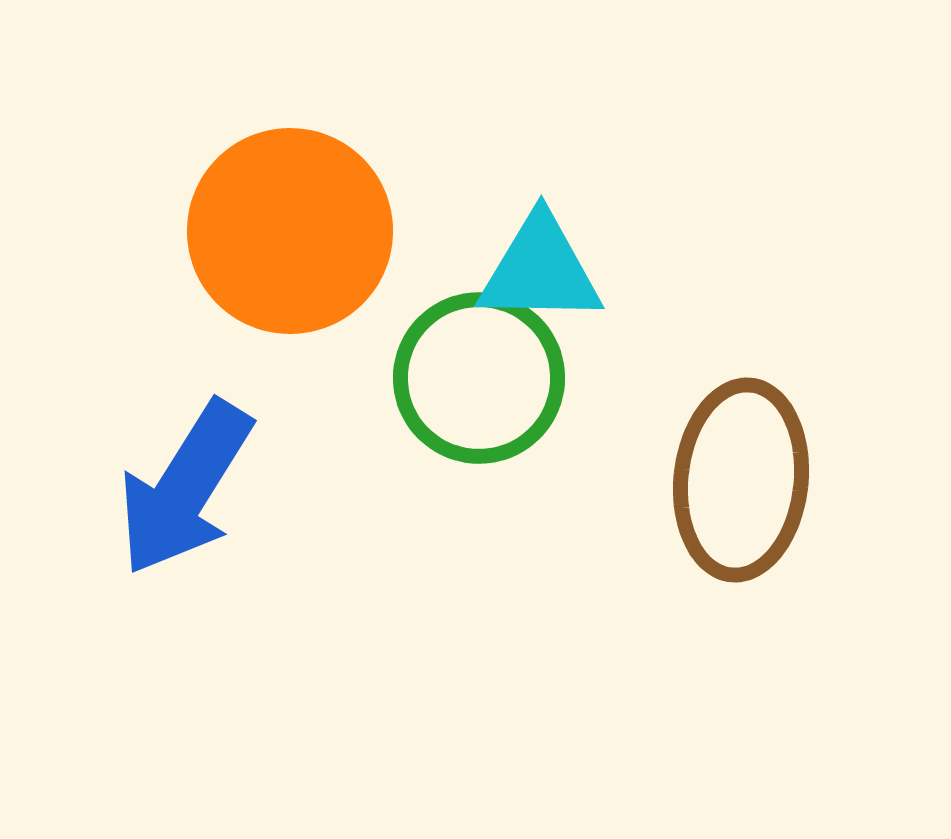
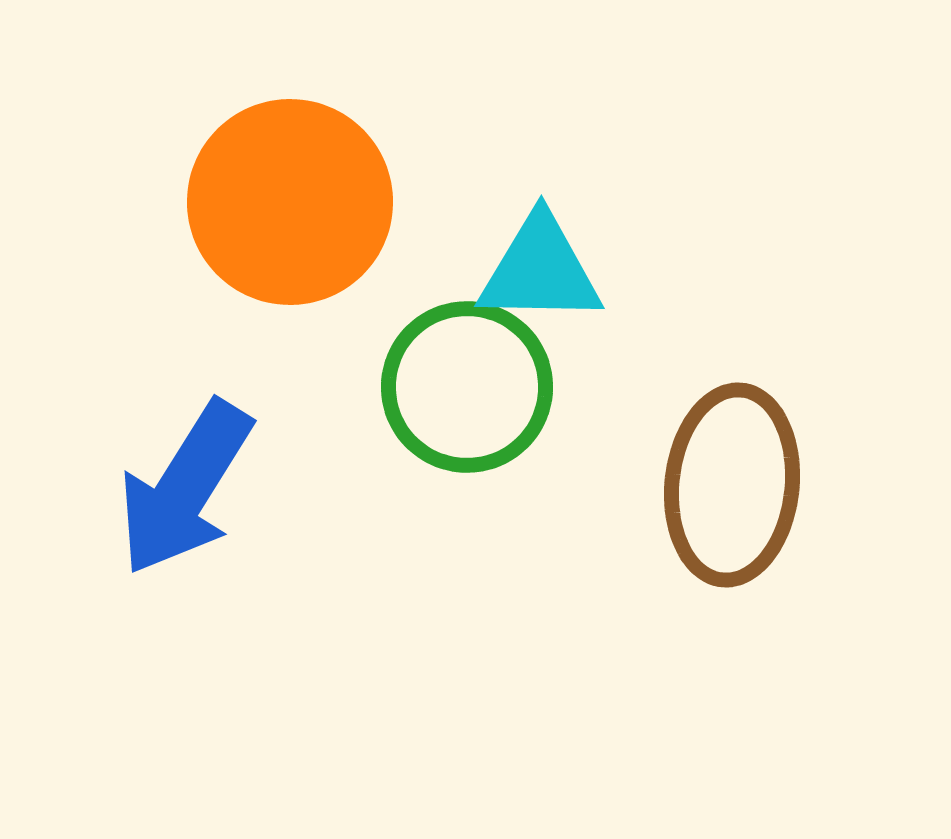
orange circle: moved 29 px up
green circle: moved 12 px left, 9 px down
brown ellipse: moved 9 px left, 5 px down
